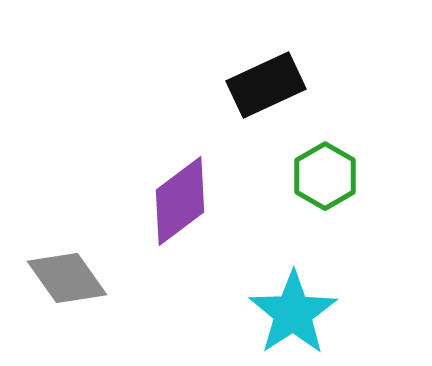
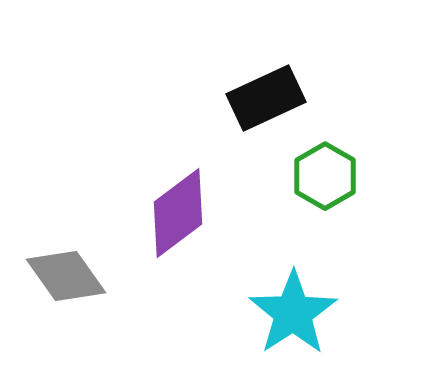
black rectangle: moved 13 px down
purple diamond: moved 2 px left, 12 px down
gray diamond: moved 1 px left, 2 px up
